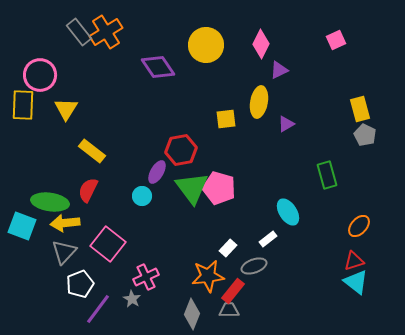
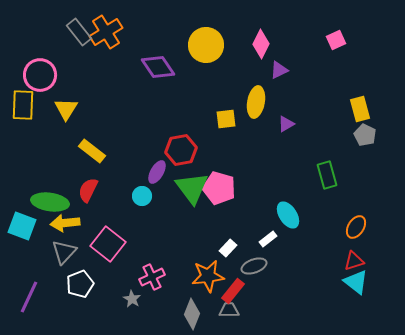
yellow ellipse at (259, 102): moved 3 px left
cyan ellipse at (288, 212): moved 3 px down
orange ellipse at (359, 226): moved 3 px left, 1 px down; rotated 10 degrees counterclockwise
pink cross at (146, 277): moved 6 px right
purple line at (98, 309): moved 69 px left, 12 px up; rotated 12 degrees counterclockwise
